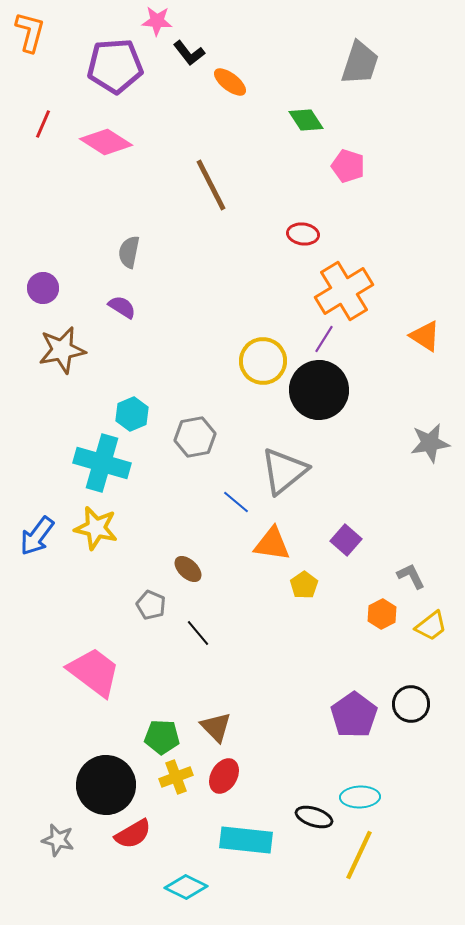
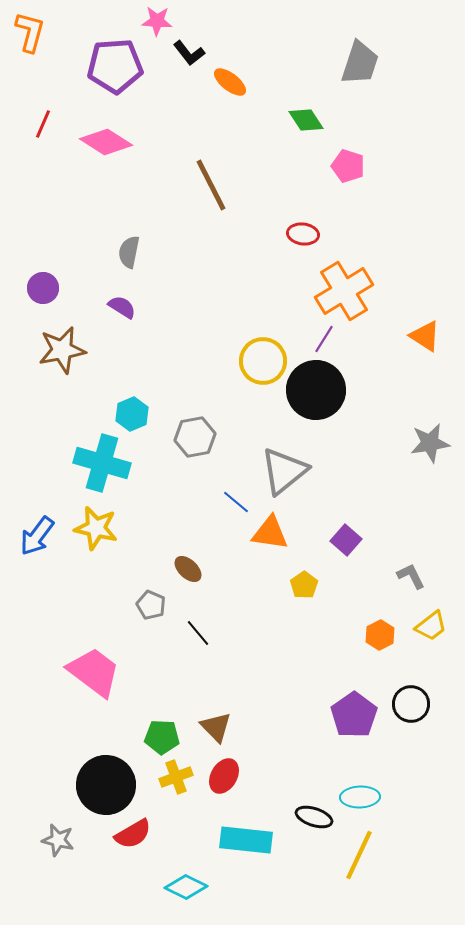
black circle at (319, 390): moved 3 px left
orange triangle at (272, 544): moved 2 px left, 11 px up
orange hexagon at (382, 614): moved 2 px left, 21 px down
